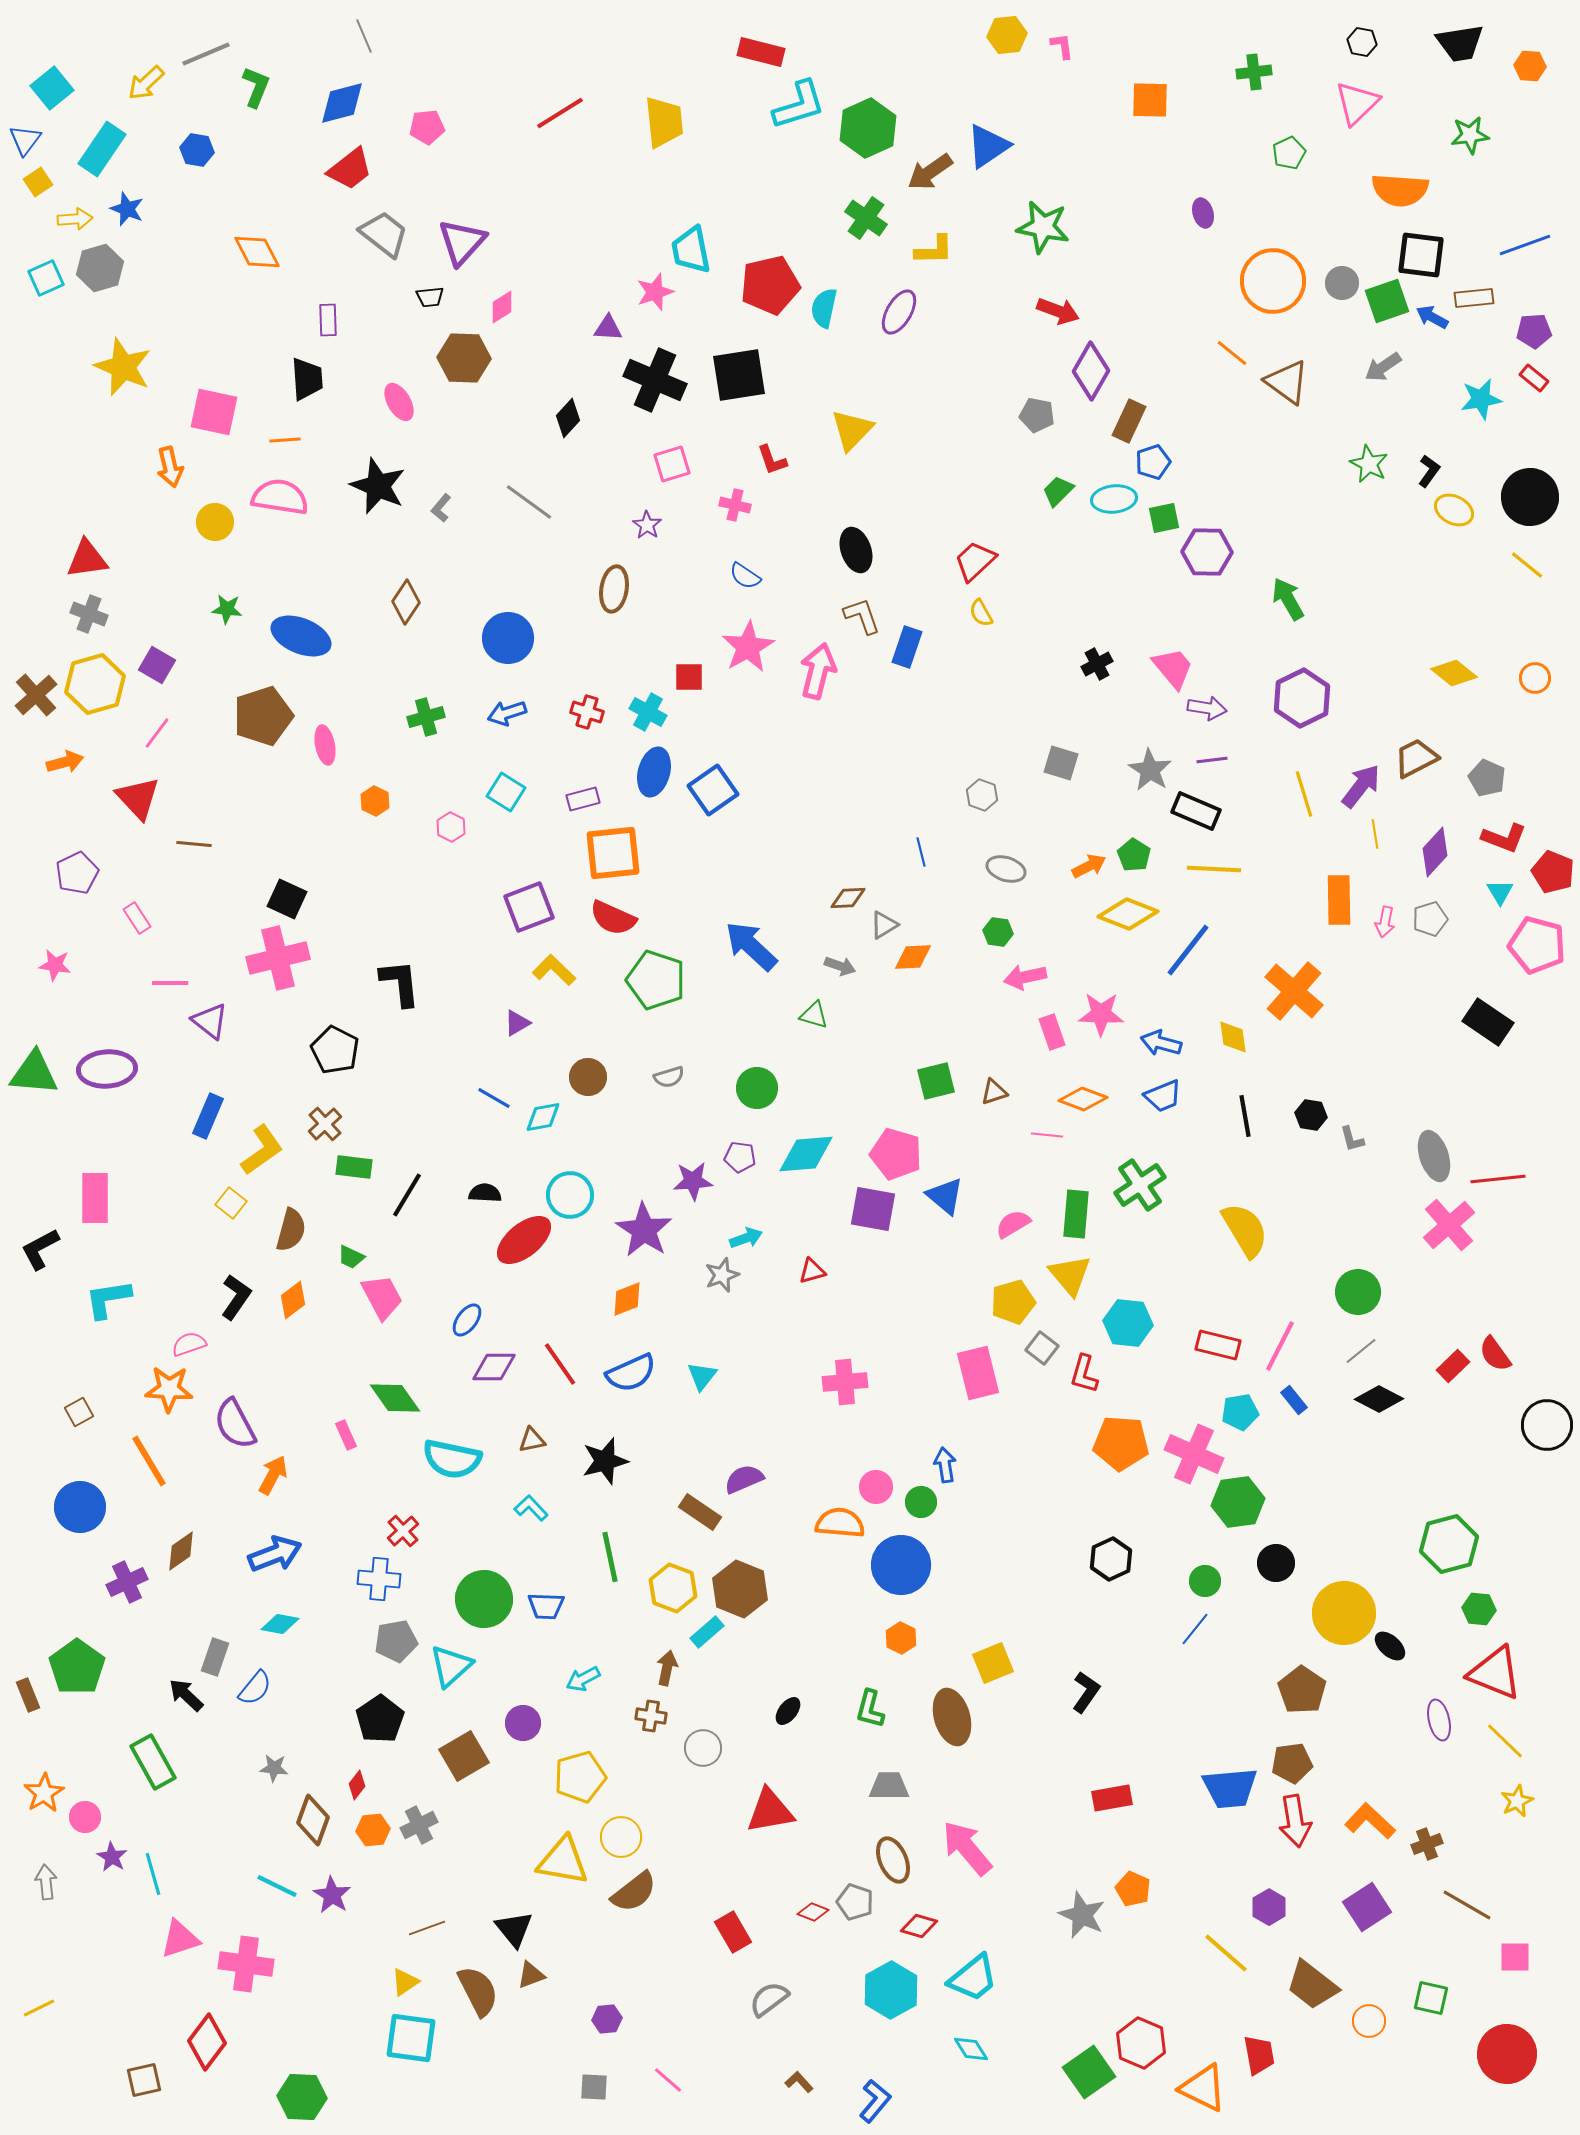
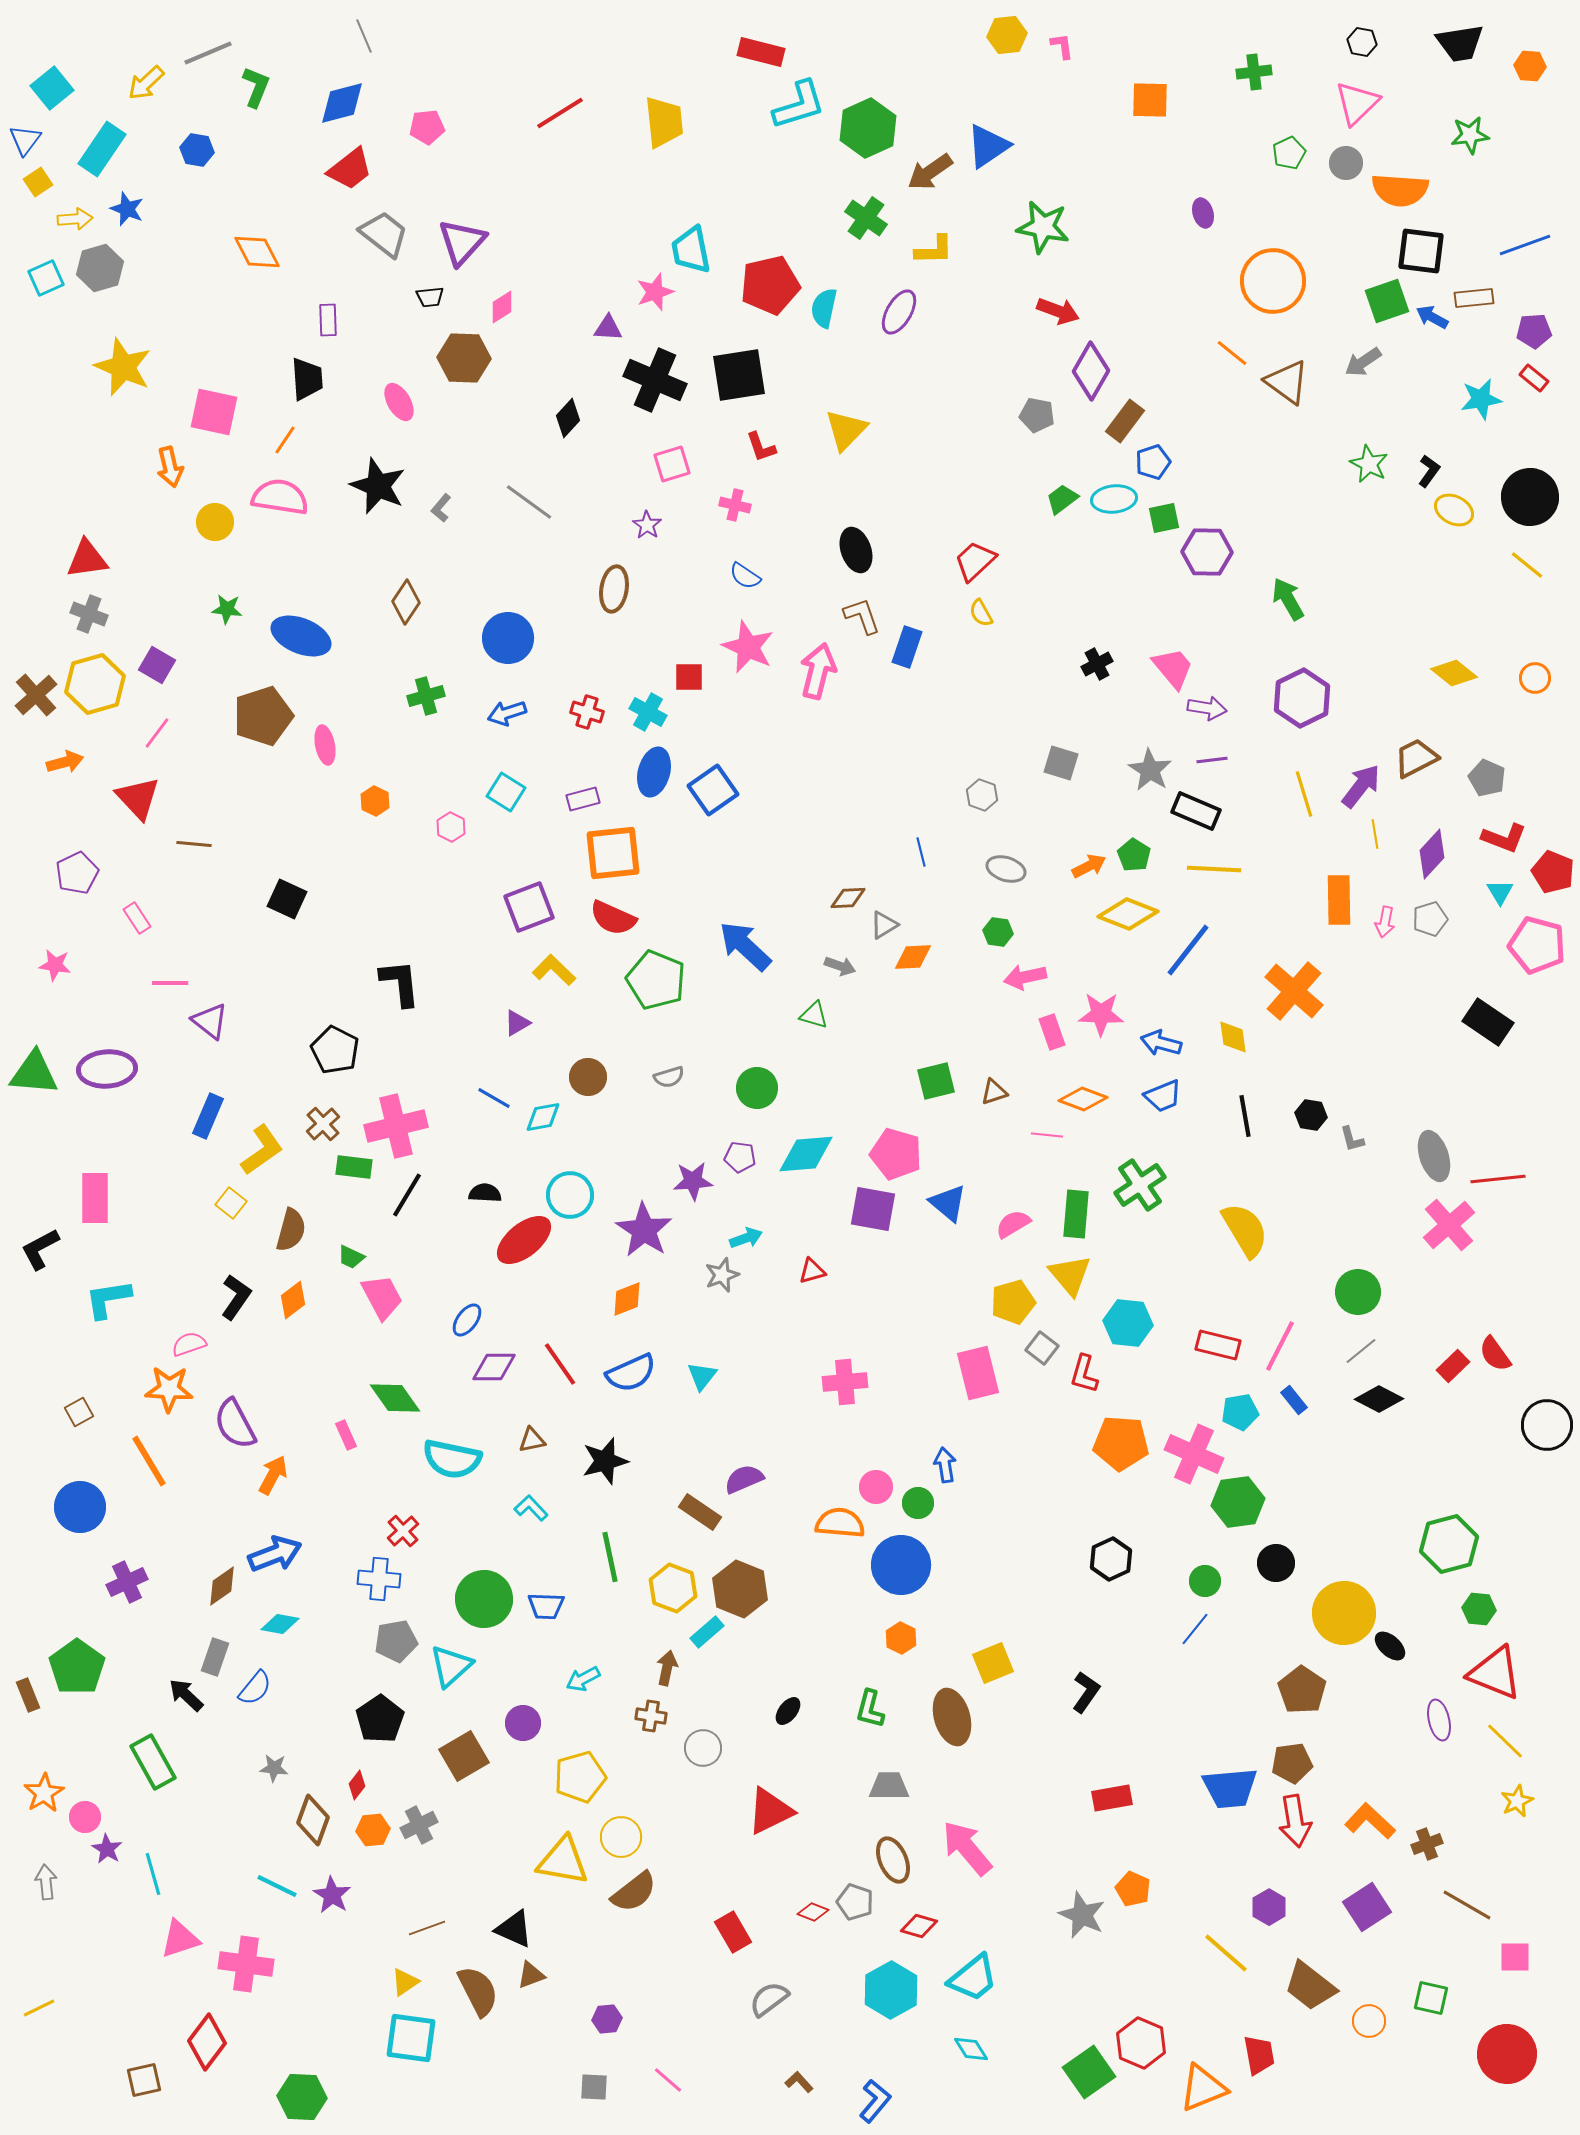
gray line at (206, 54): moved 2 px right, 1 px up
black square at (1421, 255): moved 4 px up
gray circle at (1342, 283): moved 4 px right, 120 px up
gray arrow at (1383, 367): moved 20 px left, 5 px up
brown rectangle at (1129, 421): moved 4 px left; rotated 12 degrees clockwise
yellow triangle at (852, 430): moved 6 px left
orange line at (285, 440): rotated 52 degrees counterclockwise
red L-shape at (772, 460): moved 11 px left, 13 px up
green trapezoid at (1058, 491): moved 4 px right, 8 px down; rotated 8 degrees clockwise
pink star at (748, 647): rotated 18 degrees counterclockwise
green cross at (426, 717): moved 21 px up
purple diamond at (1435, 852): moved 3 px left, 2 px down
blue arrow at (751, 946): moved 6 px left
pink cross at (278, 958): moved 118 px right, 168 px down
green pentagon at (656, 980): rotated 4 degrees clockwise
brown cross at (325, 1124): moved 2 px left
blue triangle at (945, 1196): moved 3 px right, 7 px down
green circle at (921, 1502): moved 3 px left, 1 px down
brown diamond at (181, 1551): moved 41 px right, 35 px down
red triangle at (770, 1811): rotated 16 degrees counterclockwise
purple star at (112, 1857): moved 5 px left, 8 px up
black triangle at (514, 1929): rotated 27 degrees counterclockwise
brown trapezoid at (1312, 1985): moved 2 px left, 1 px down
orange triangle at (1203, 2088): rotated 48 degrees counterclockwise
